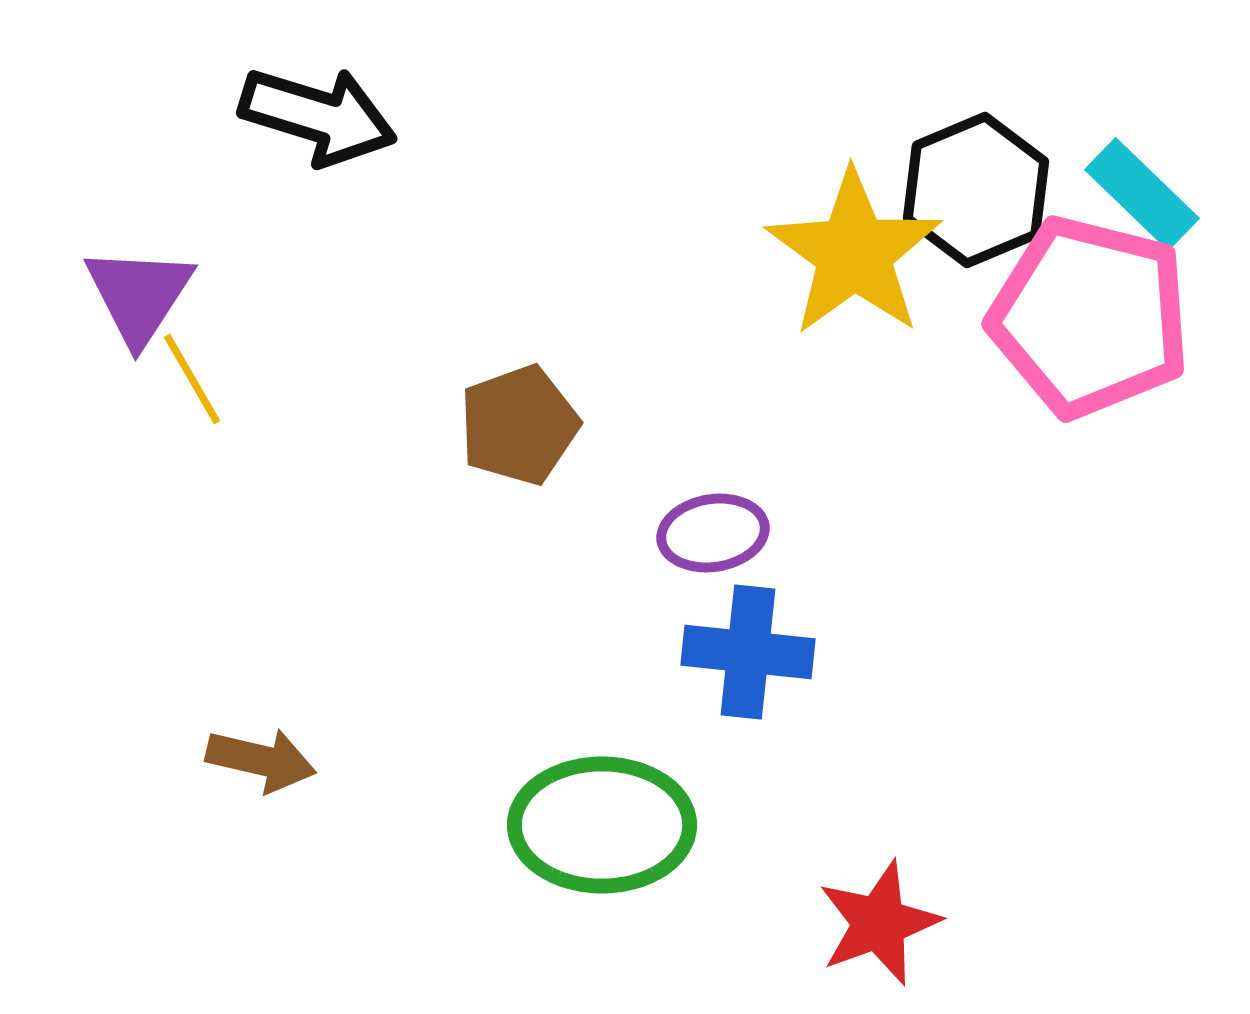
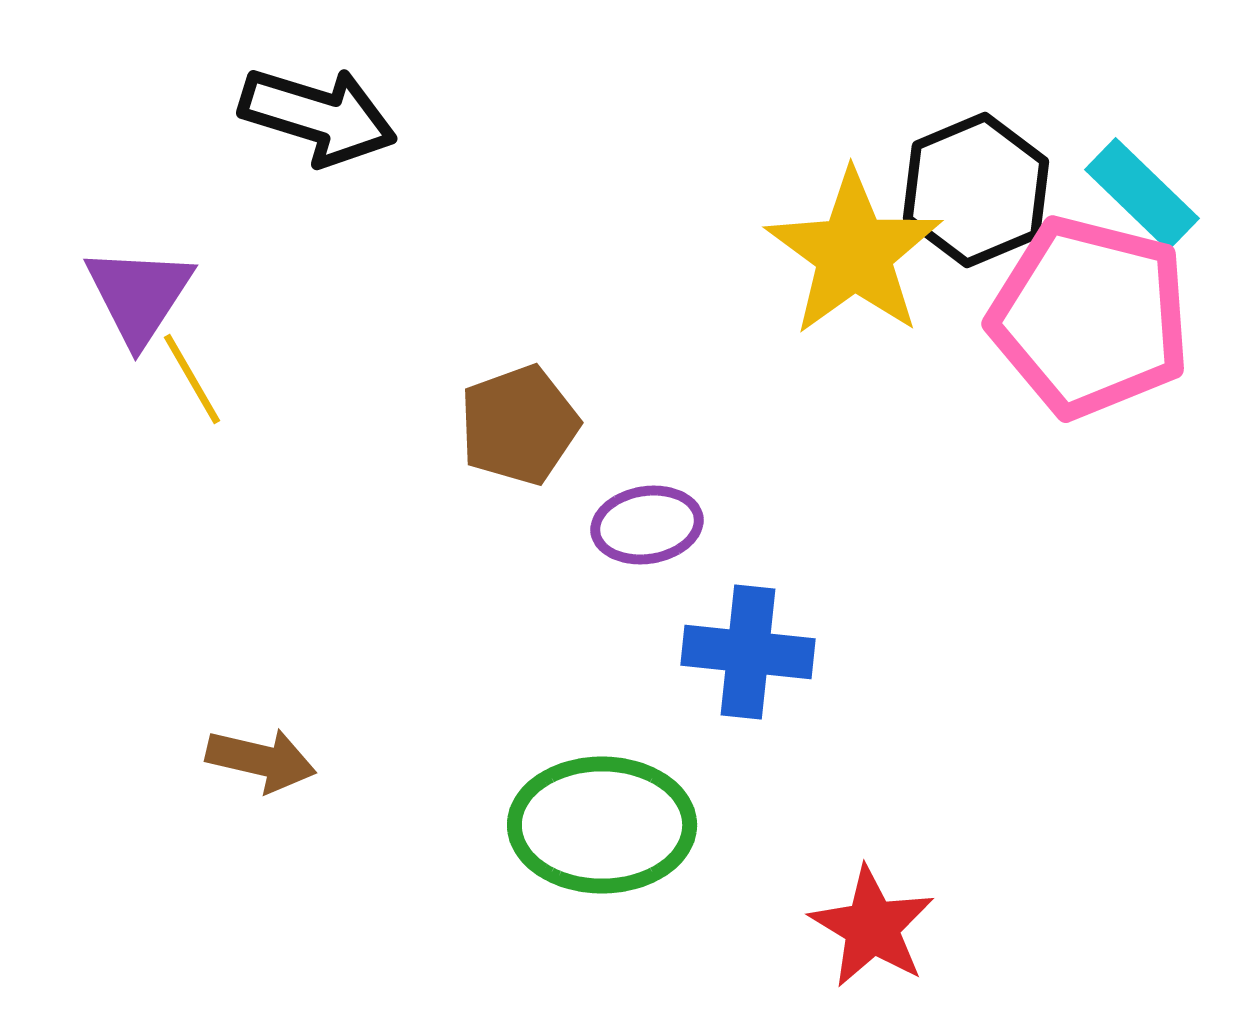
purple ellipse: moved 66 px left, 8 px up
red star: moved 7 px left, 4 px down; rotated 21 degrees counterclockwise
